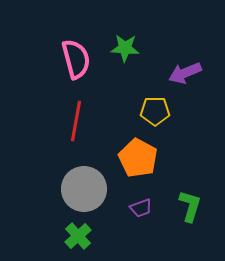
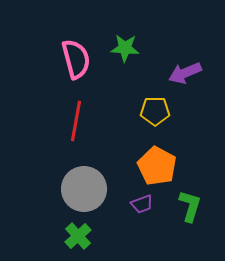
orange pentagon: moved 19 px right, 8 px down
purple trapezoid: moved 1 px right, 4 px up
